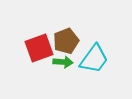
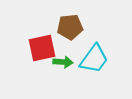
brown pentagon: moved 4 px right, 14 px up; rotated 15 degrees clockwise
red square: moved 3 px right; rotated 8 degrees clockwise
